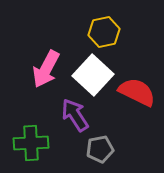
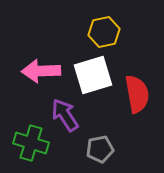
pink arrow: moved 5 px left, 2 px down; rotated 60 degrees clockwise
white square: rotated 30 degrees clockwise
red semicircle: moved 2 px down; rotated 54 degrees clockwise
purple arrow: moved 10 px left
green cross: rotated 20 degrees clockwise
